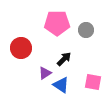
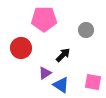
pink pentagon: moved 13 px left, 4 px up
black arrow: moved 1 px left, 4 px up
